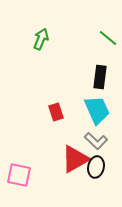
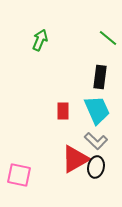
green arrow: moved 1 px left, 1 px down
red rectangle: moved 7 px right, 1 px up; rotated 18 degrees clockwise
